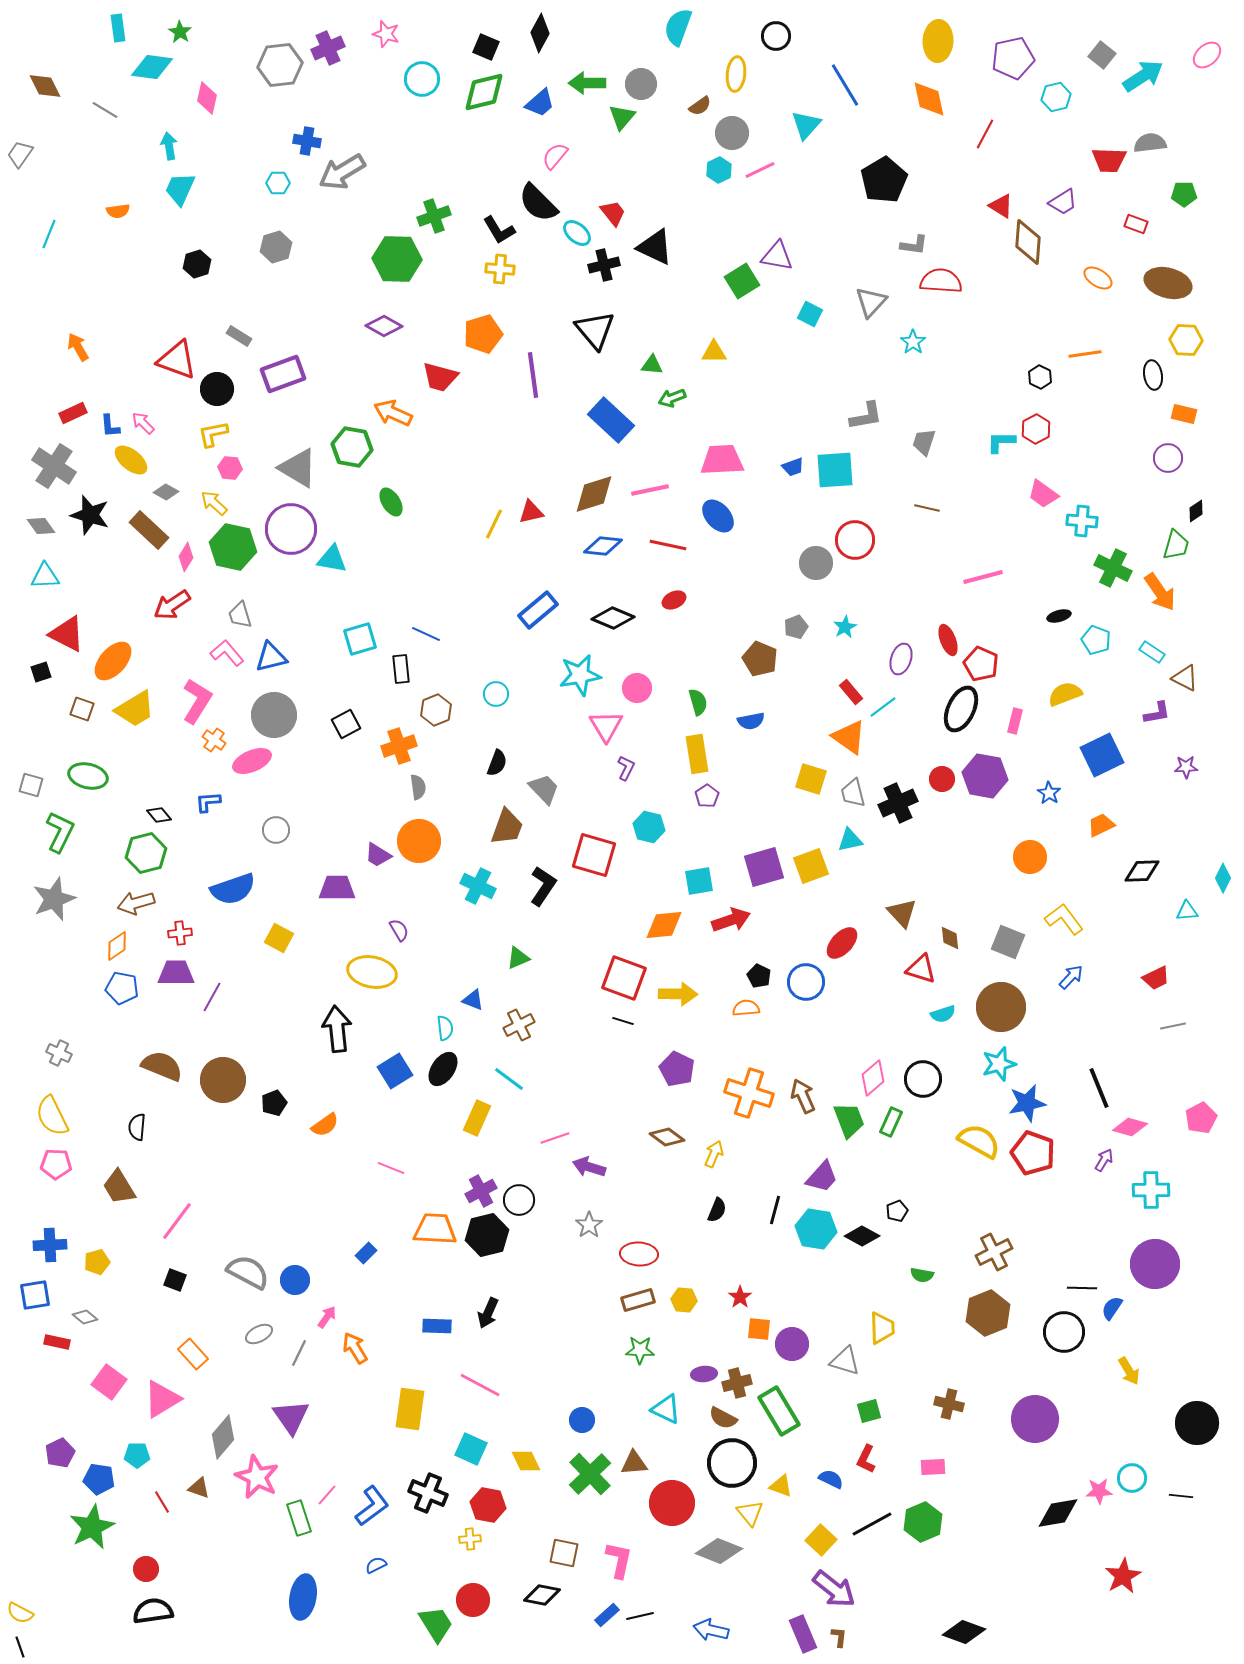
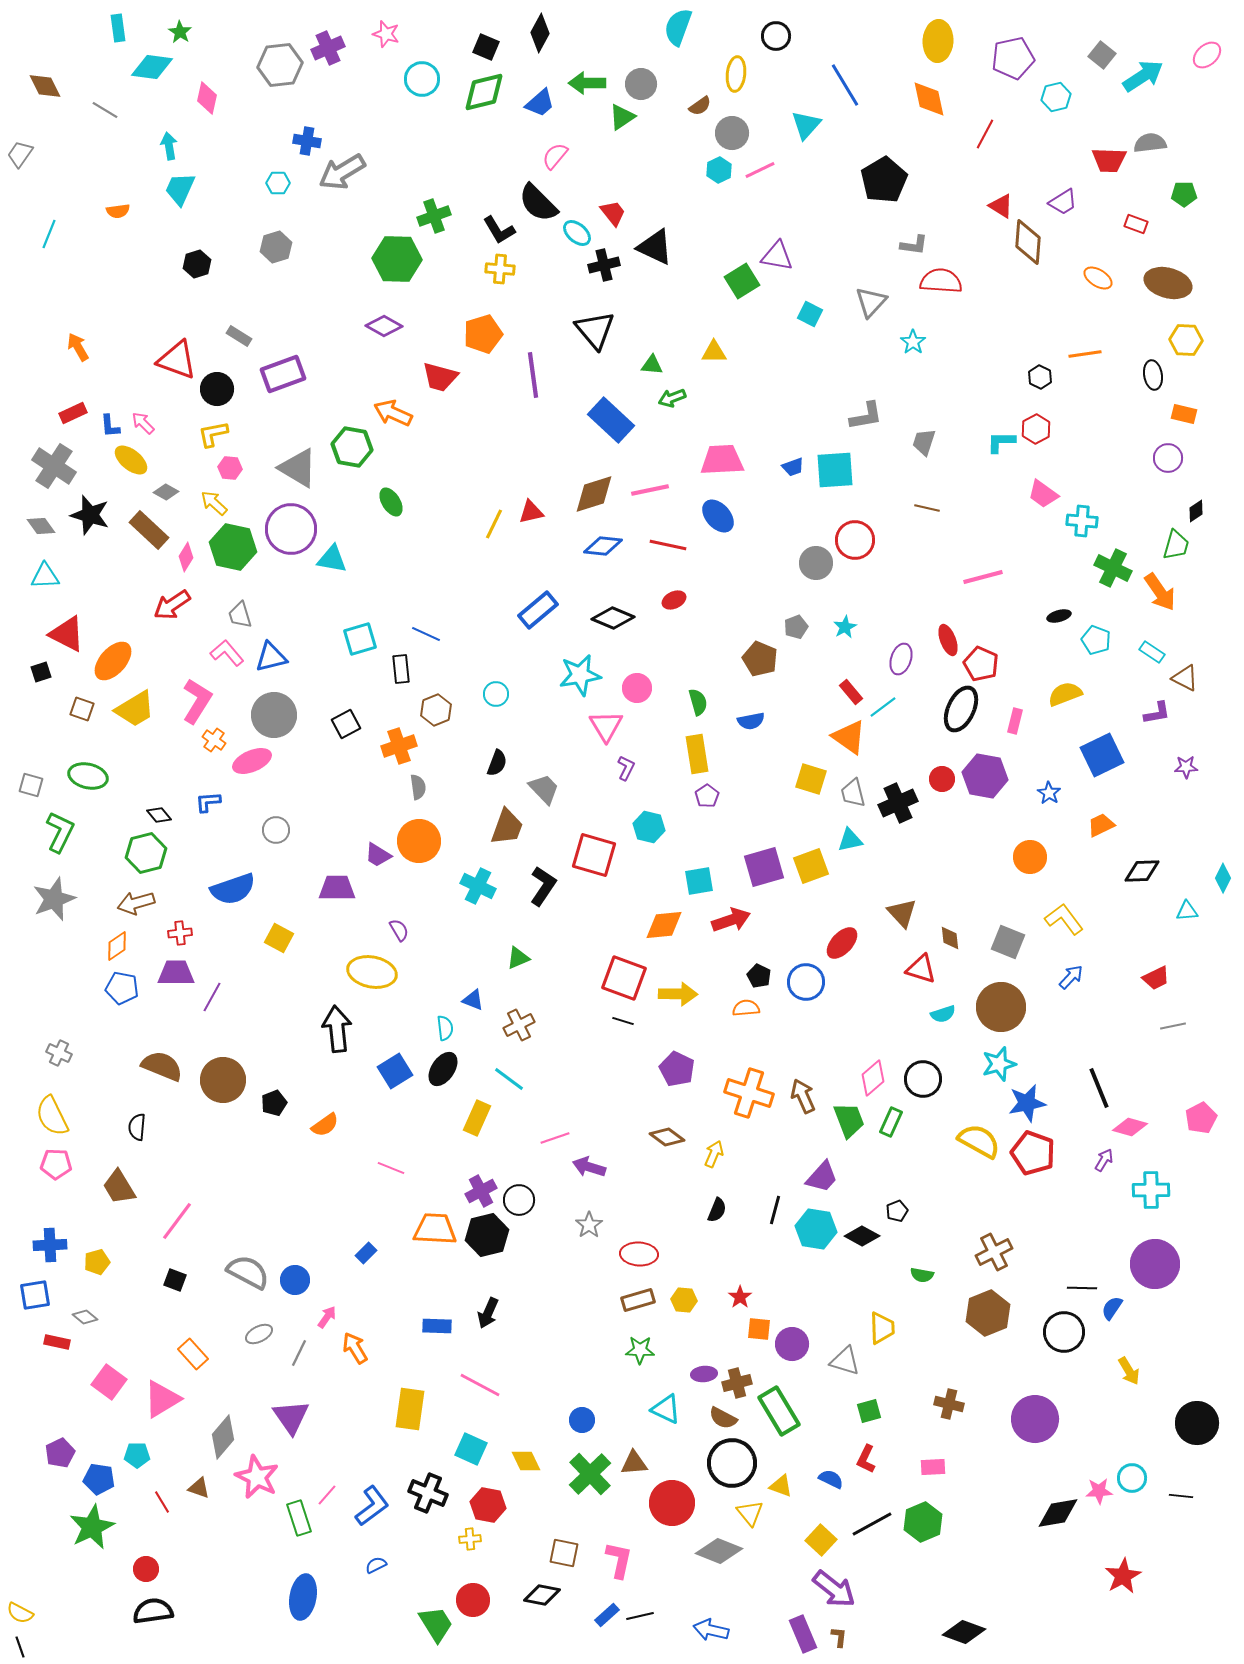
green triangle at (622, 117): rotated 16 degrees clockwise
